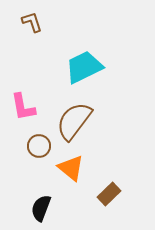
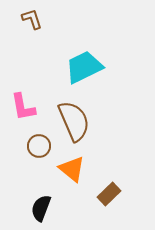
brown L-shape: moved 3 px up
brown semicircle: rotated 120 degrees clockwise
orange triangle: moved 1 px right, 1 px down
